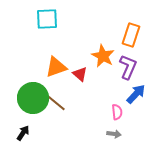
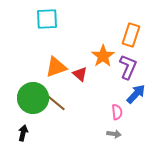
orange star: rotated 10 degrees clockwise
black arrow: rotated 21 degrees counterclockwise
